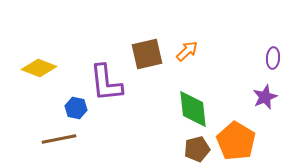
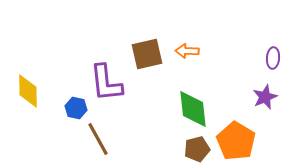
orange arrow: rotated 135 degrees counterclockwise
yellow diamond: moved 11 px left, 23 px down; rotated 68 degrees clockwise
brown line: moved 39 px right; rotated 72 degrees clockwise
